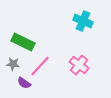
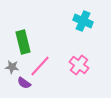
green rectangle: rotated 50 degrees clockwise
gray star: moved 1 px left, 3 px down
